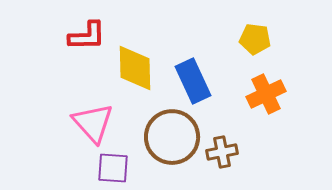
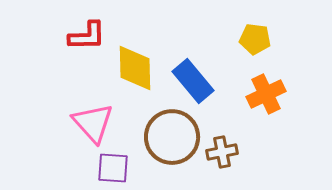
blue rectangle: rotated 15 degrees counterclockwise
